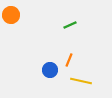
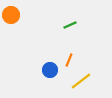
yellow line: rotated 50 degrees counterclockwise
